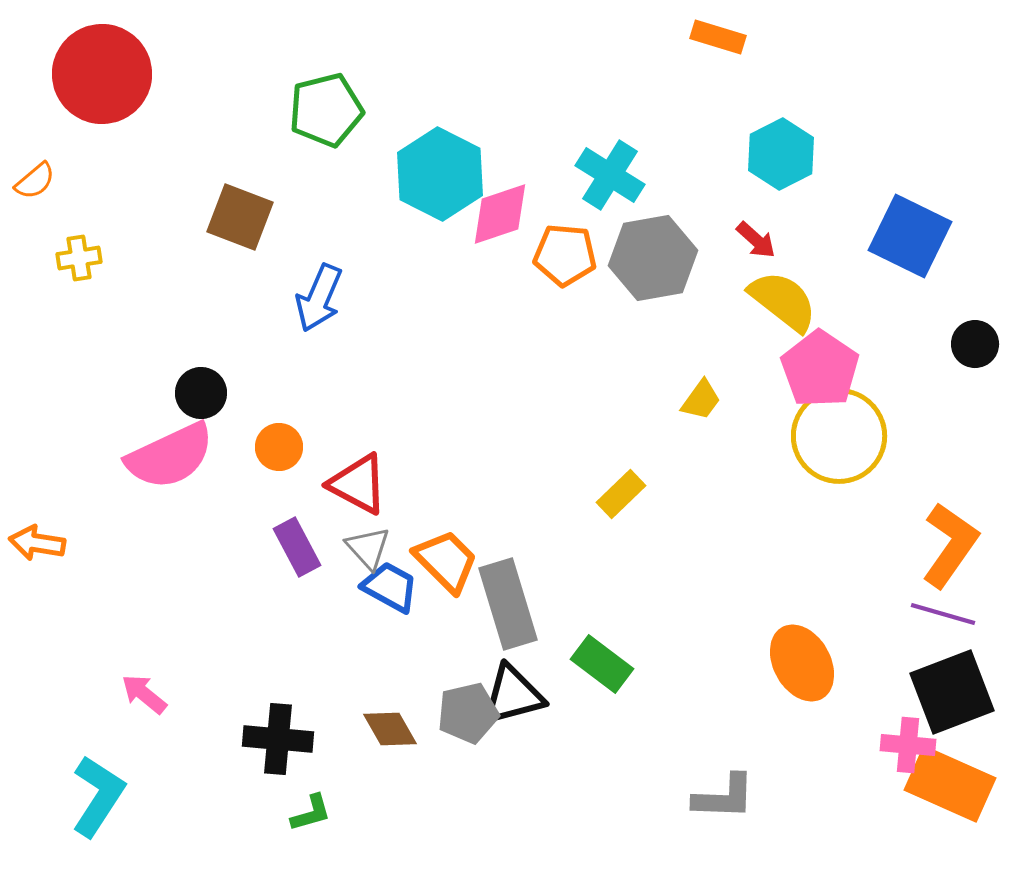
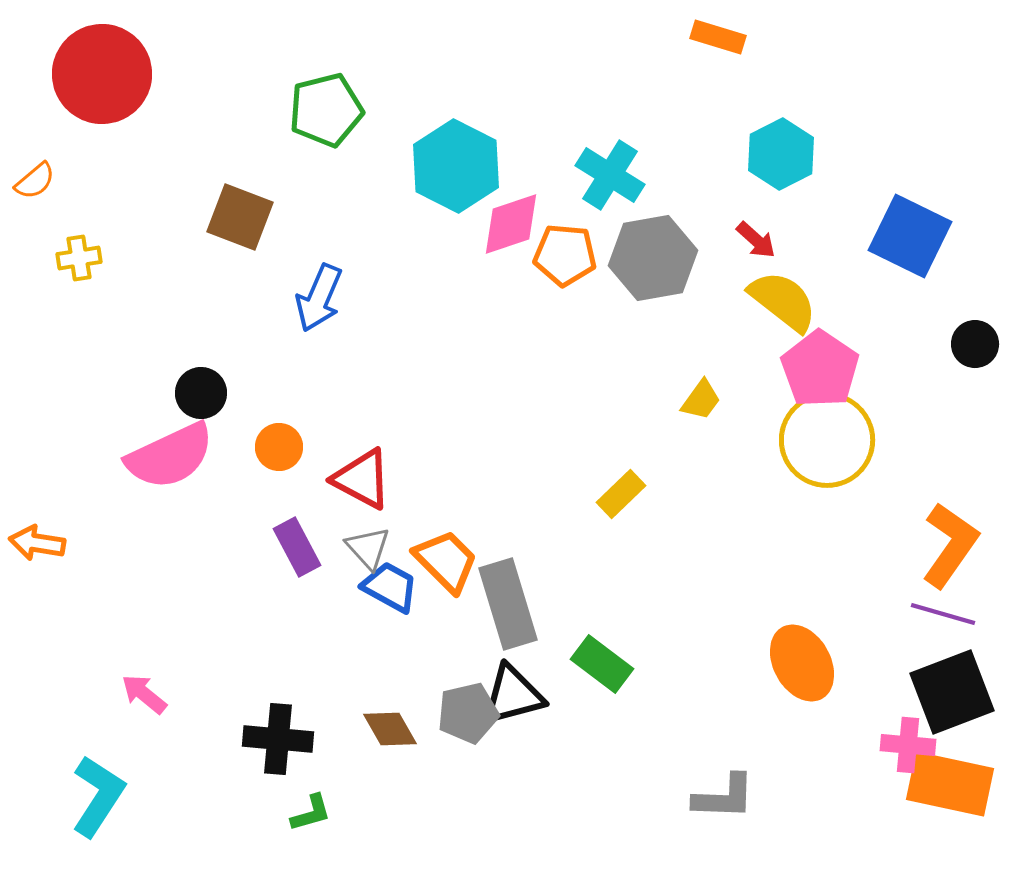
cyan hexagon at (440, 174): moved 16 px right, 8 px up
pink diamond at (500, 214): moved 11 px right, 10 px down
yellow circle at (839, 436): moved 12 px left, 4 px down
red triangle at (358, 484): moved 4 px right, 5 px up
orange rectangle at (950, 784): rotated 12 degrees counterclockwise
